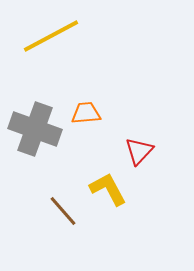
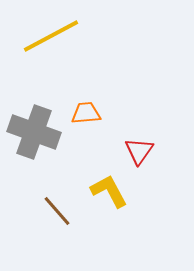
gray cross: moved 1 px left, 3 px down
red triangle: rotated 8 degrees counterclockwise
yellow L-shape: moved 1 px right, 2 px down
brown line: moved 6 px left
